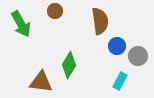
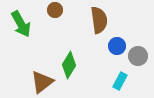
brown circle: moved 1 px up
brown semicircle: moved 1 px left, 1 px up
brown triangle: moved 1 px right; rotated 45 degrees counterclockwise
